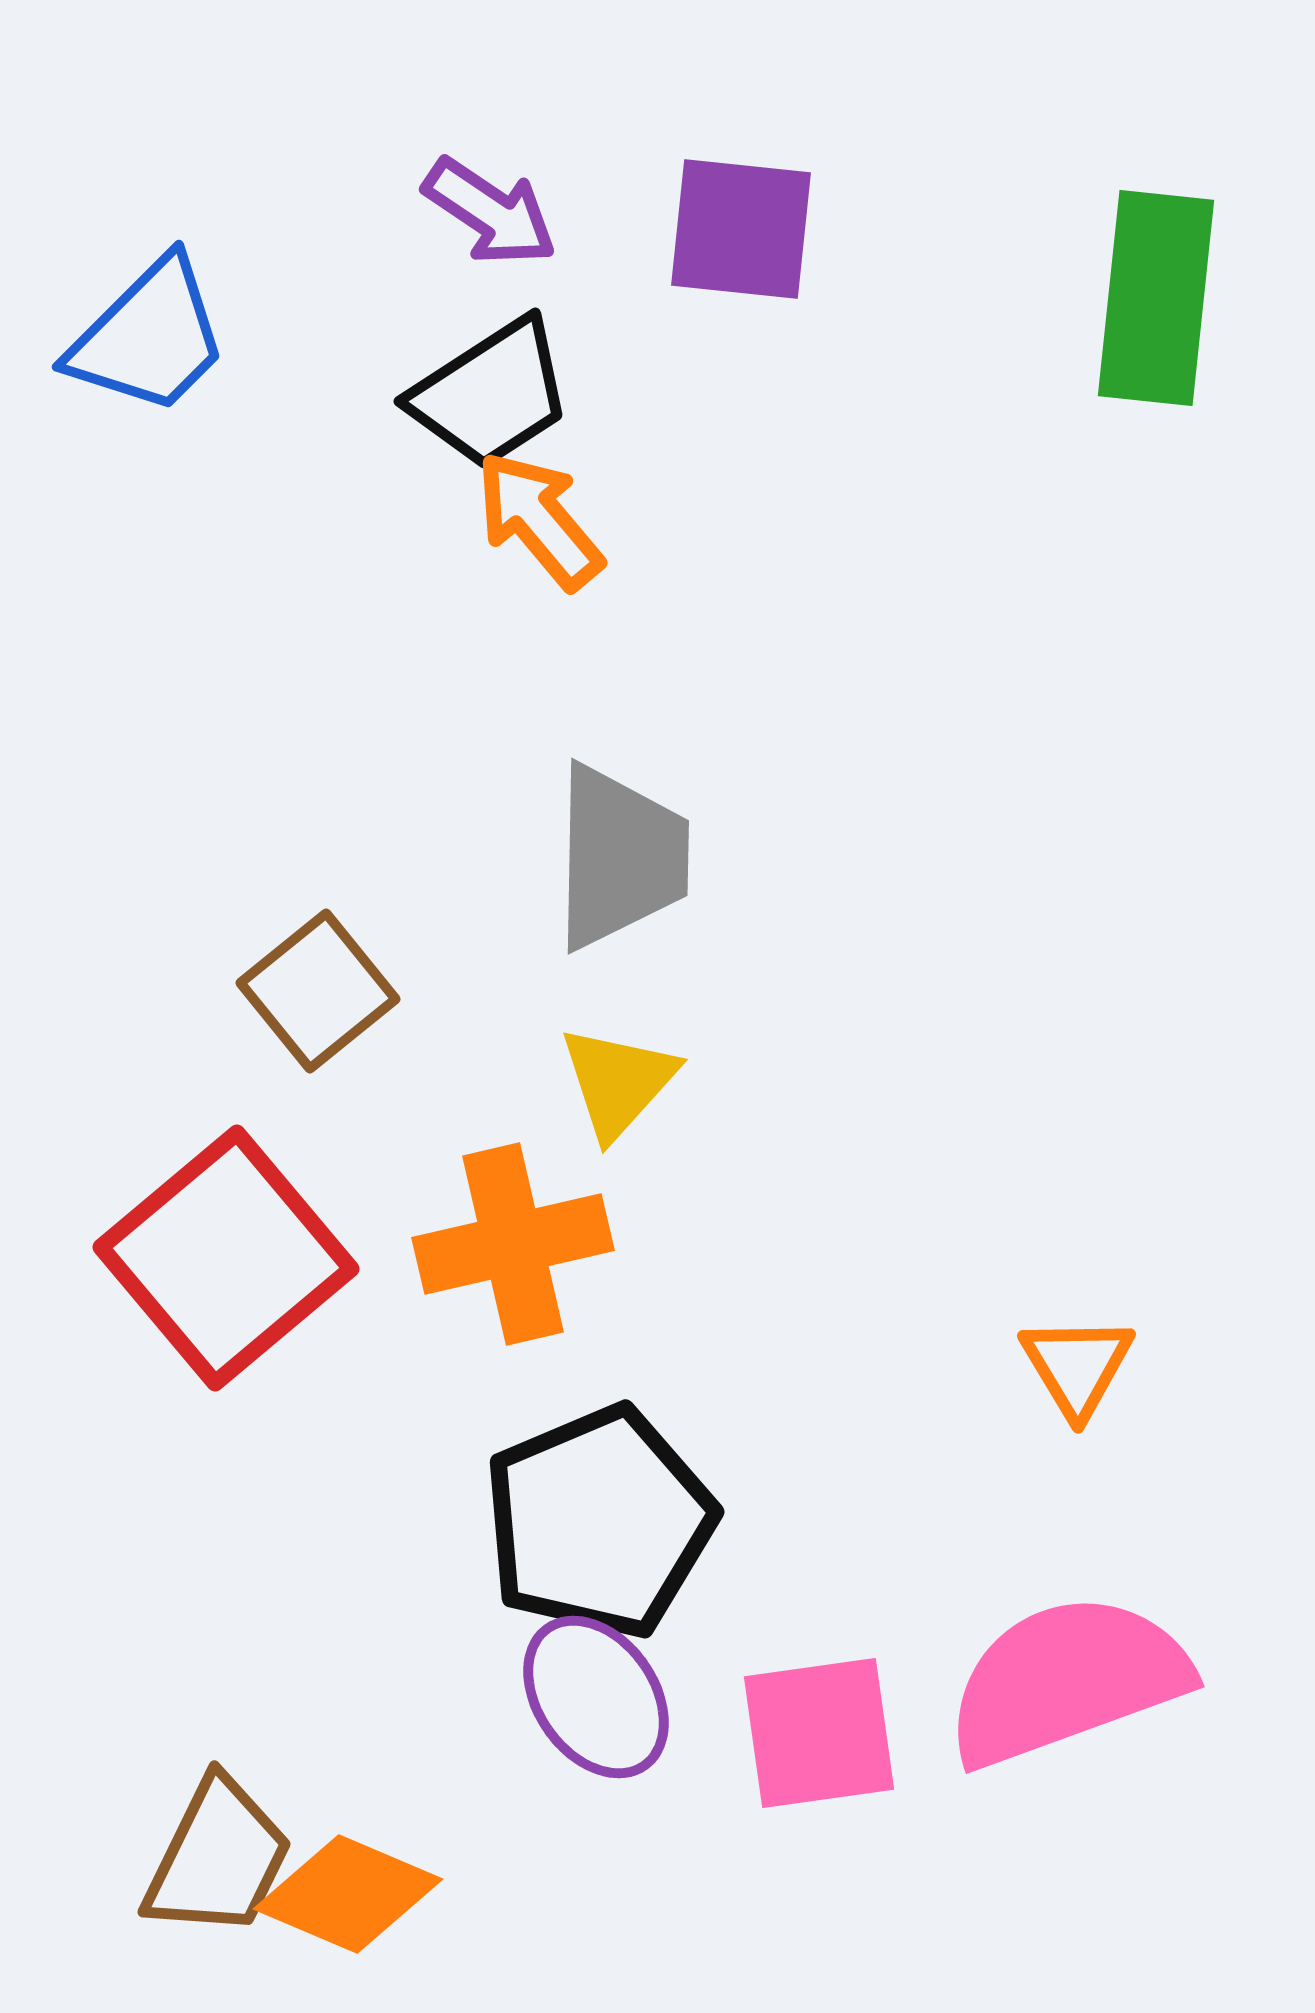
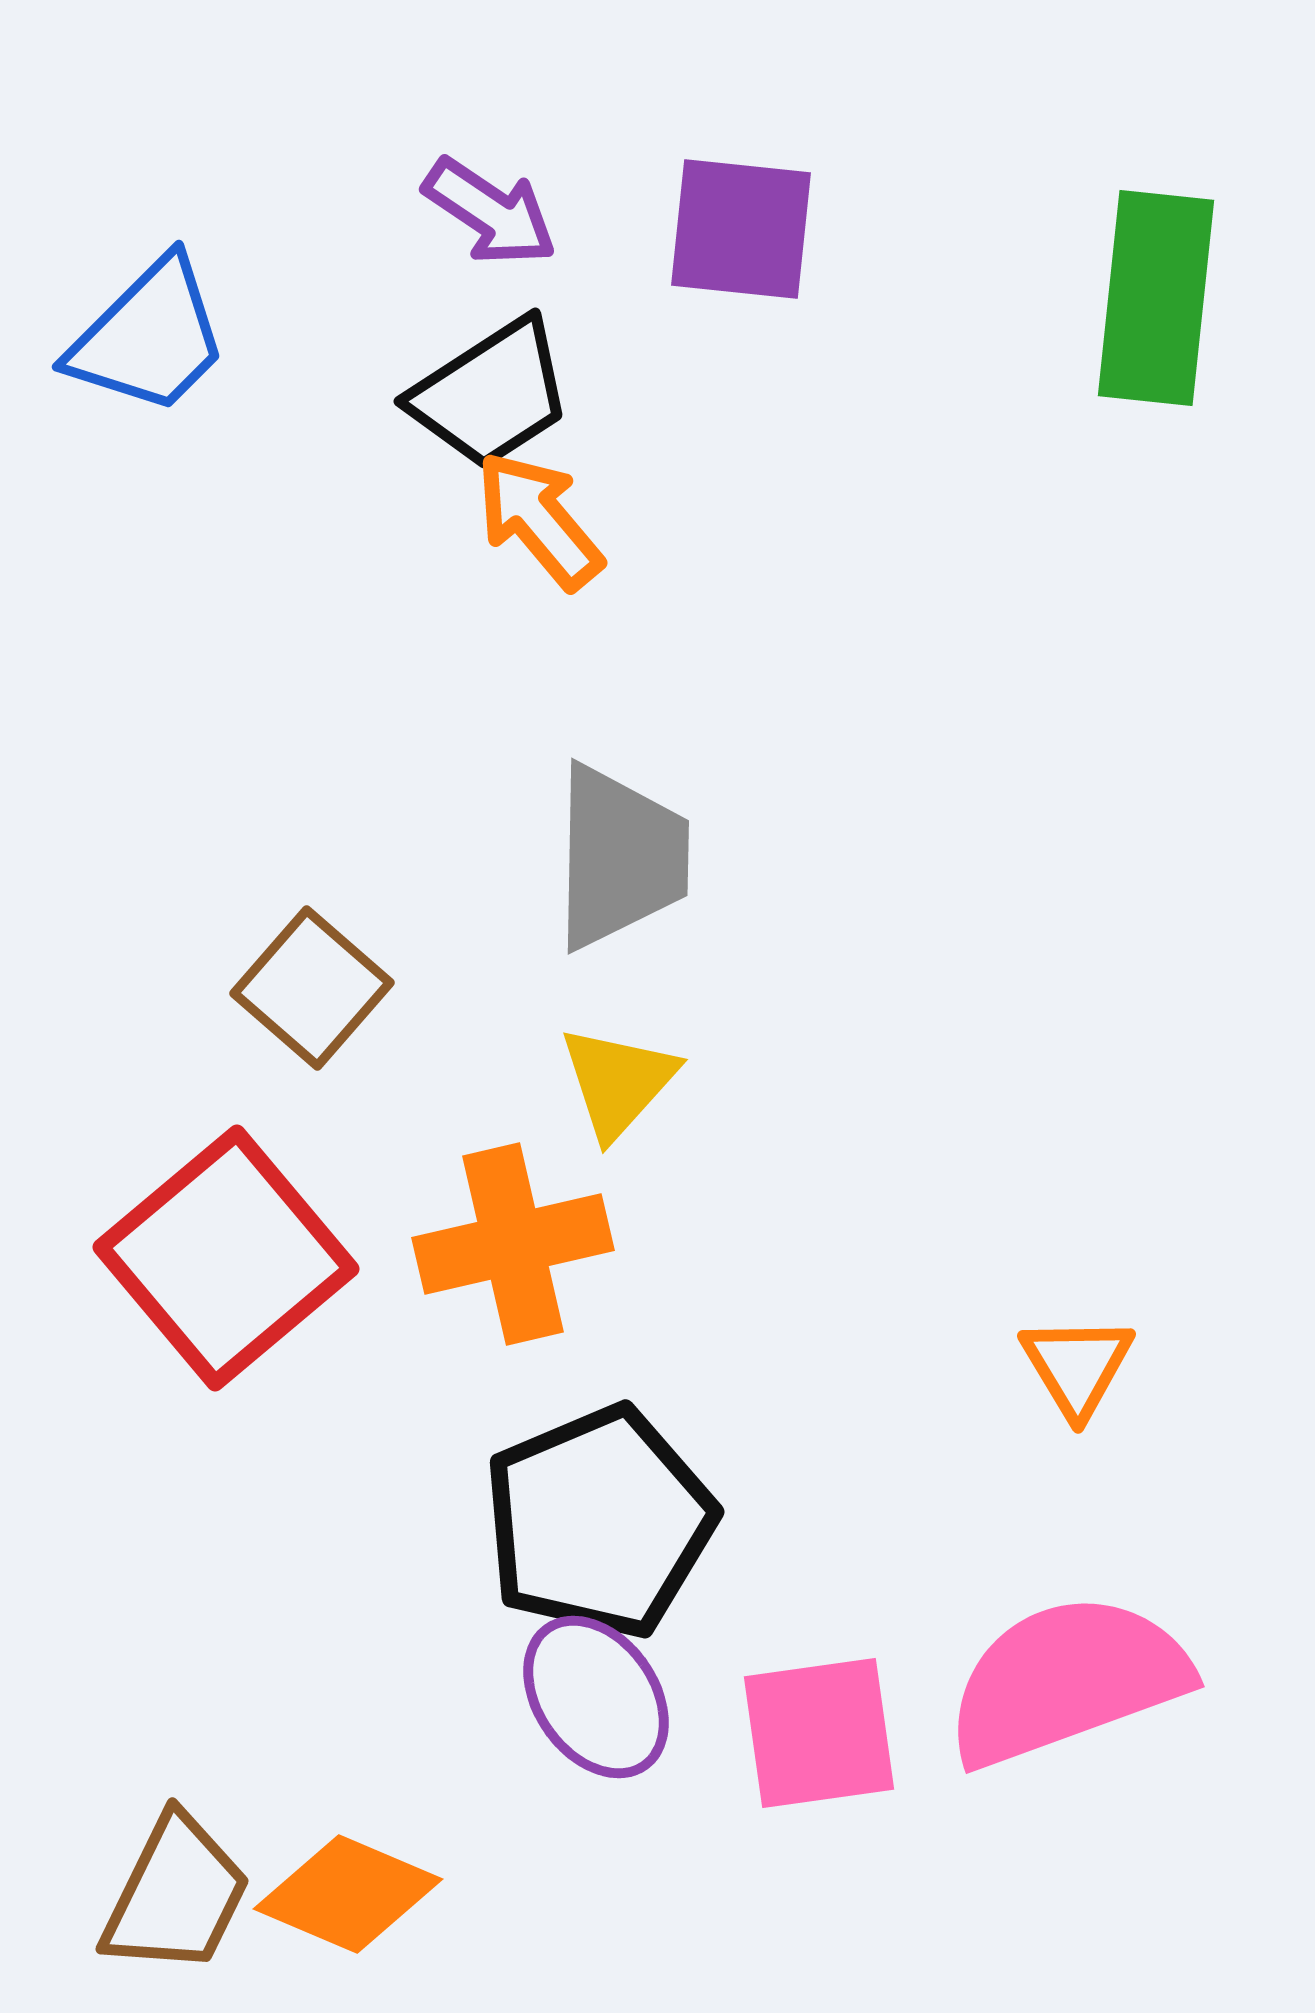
brown square: moved 6 px left, 3 px up; rotated 10 degrees counterclockwise
brown trapezoid: moved 42 px left, 37 px down
